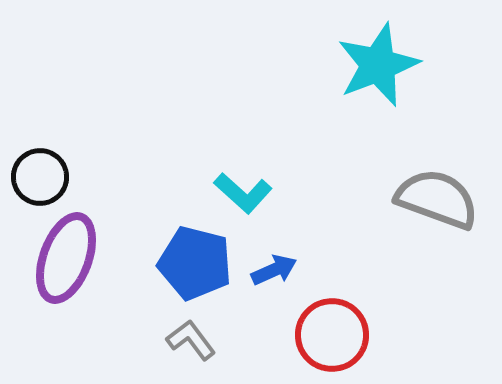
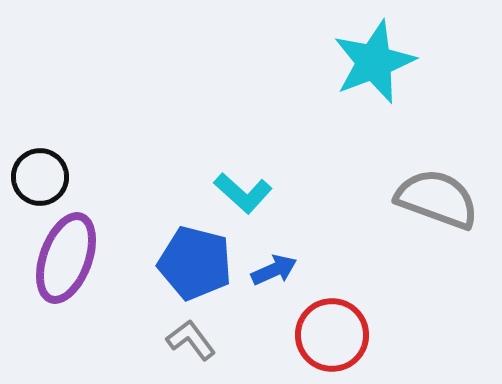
cyan star: moved 4 px left, 3 px up
